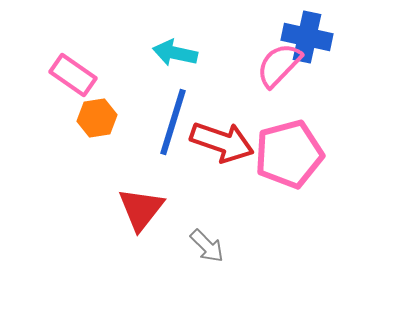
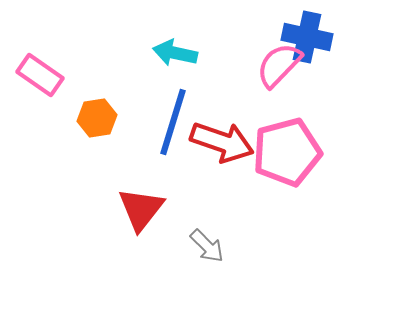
pink rectangle: moved 33 px left
pink pentagon: moved 2 px left, 2 px up
